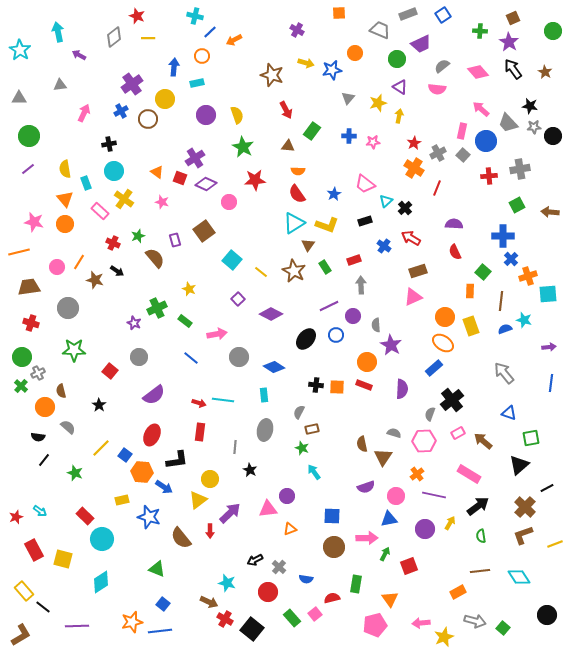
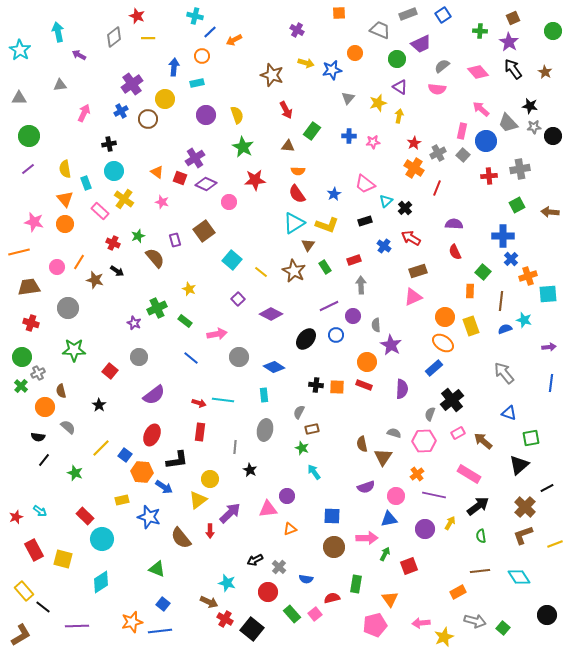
green rectangle at (292, 618): moved 4 px up
